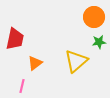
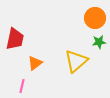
orange circle: moved 1 px right, 1 px down
